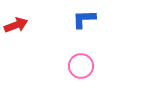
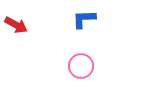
red arrow: rotated 50 degrees clockwise
